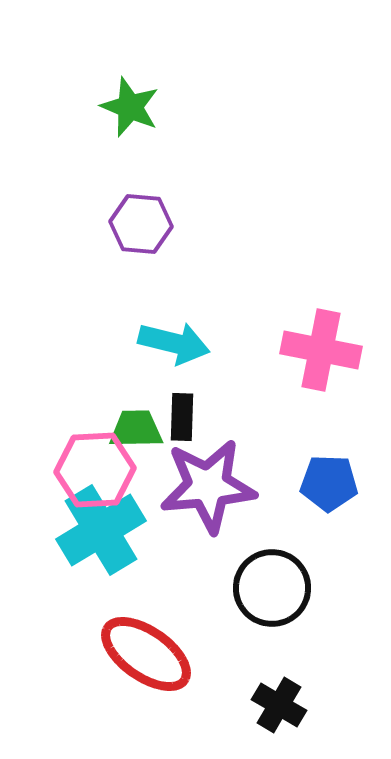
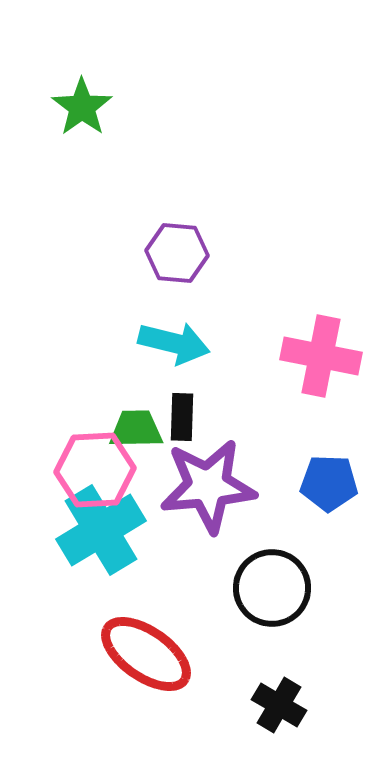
green star: moved 48 px left; rotated 14 degrees clockwise
purple hexagon: moved 36 px right, 29 px down
pink cross: moved 6 px down
